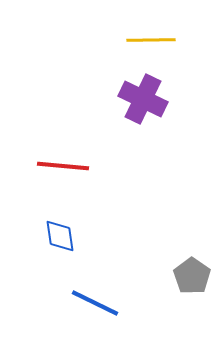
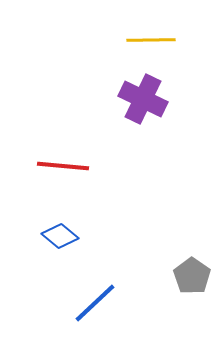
blue diamond: rotated 42 degrees counterclockwise
blue line: rotated 69 degrees counterclockwise
